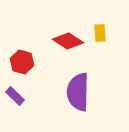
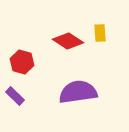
purple semicircle: rotated 81 degrees clockwise
